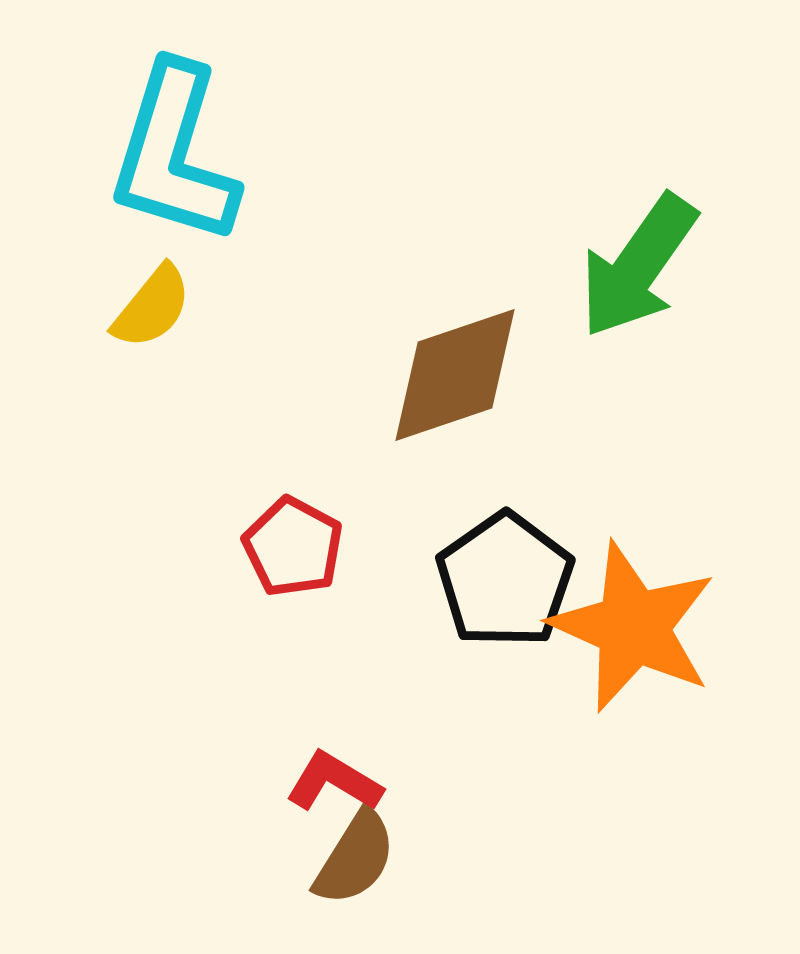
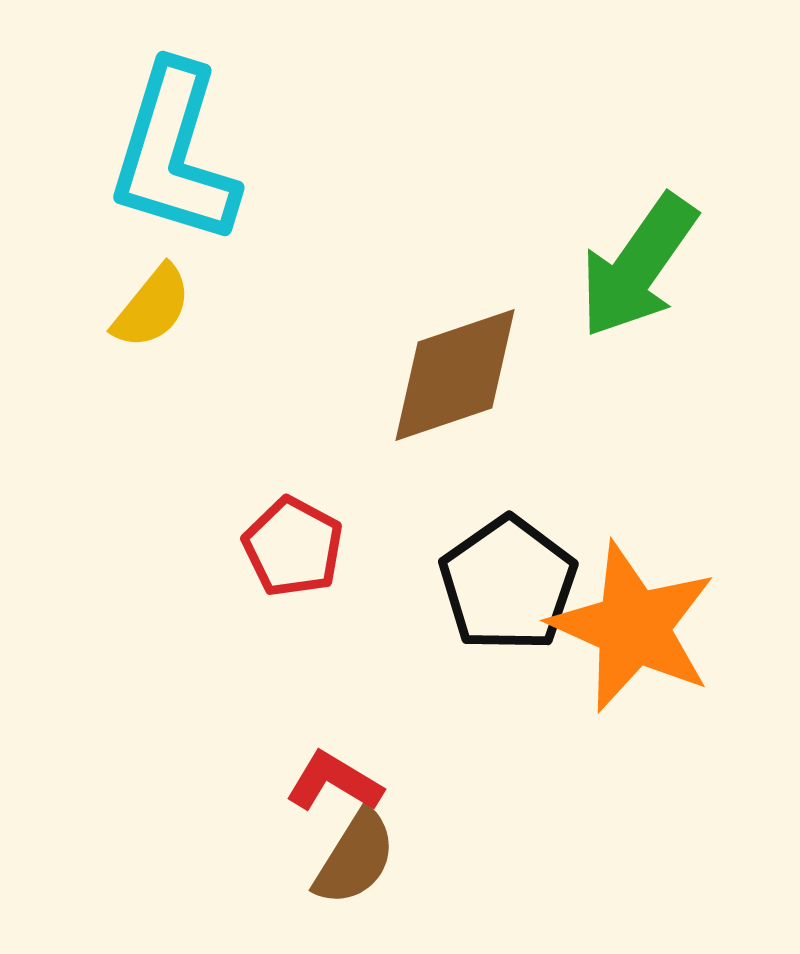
black pentagon: moved 3 px right, 4 px down
